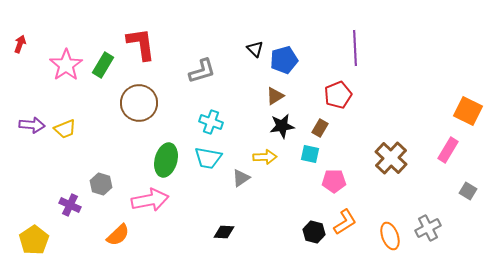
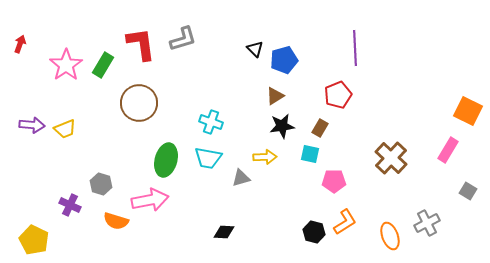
gray L-shape: moved 19 px left, 32 px up
gray triangle: rotated 18 degrees clockwise
gray cross: moved 1 px left, 5 px up
orange semicircle: moved 2 px left, 14 px up; rotated 60 degrees clockwise
yellow pentagon: rotated 12 degrees counterclockwise
